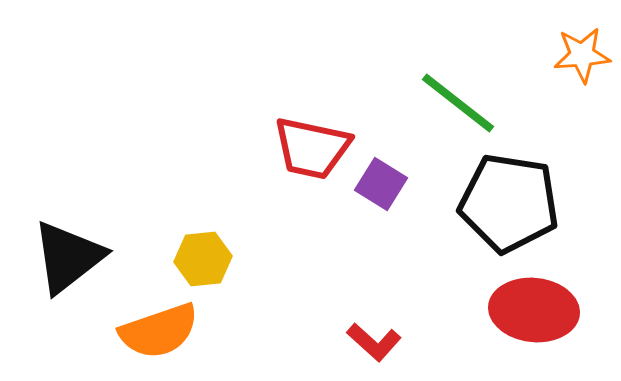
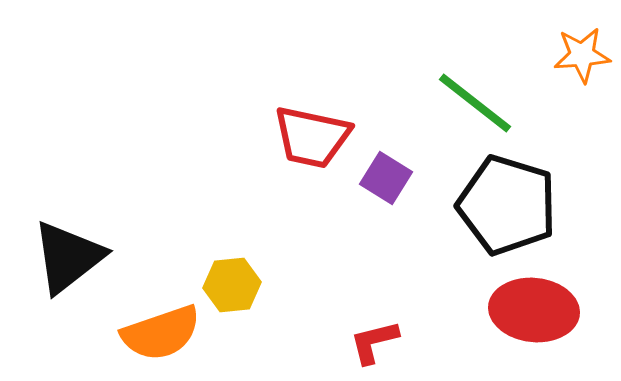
green line: moved 17 px right
red trapezoid: moved 11 px up
purple square: moved 5 px right, 6 px up
black pentagon: moved 2 px left, 2 px down; rotated 8 degrees clockwise
yellow hexagon: moved 29 px right, 26 px down
orange semicircle: moved 2 px right, 2 px down
red L-shape: rotated 124 degrees clockwise
